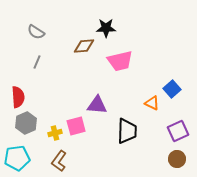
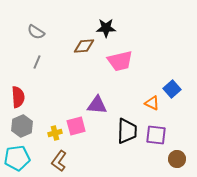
gray hexagon: moved 4 px left, 3 px down
purple square: moved 22 px left, 4 px down; rotated 30 degrees clockwise
